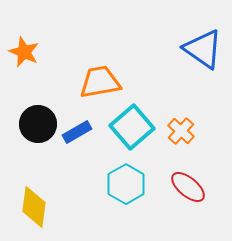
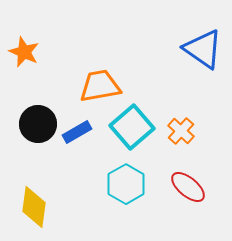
orange trapezoid: moved 4 px down
